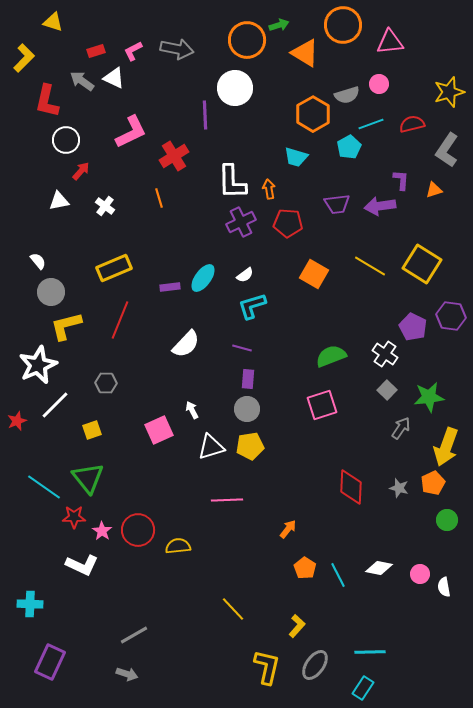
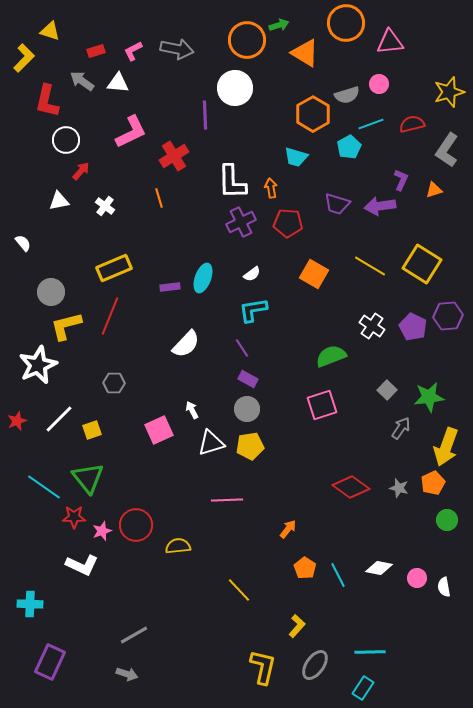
yellow triangle at (53, 22): moved 3 px left, 9 px down
orange circle at (343, 25): moved 3 px right, 2 px up
white triangle at (114, 78): moved 4 px right, 5 px down; rotated 20 degrees counterclockwise
purple L-shape at (401, 180): rotated 20 degrees clockwise
orange arrow at (269, 189): moved 2 px right, 1 px up
purple trapezoid at (337, 204): rotated 24 degrees clockwise
white semicircle at (38, 261): moved 15 px left, 18 px up
white semicircle at (245, 275): moved 7 px right, 1 px up
cyan ellipse at (203, 278): rotated 16 degrees counterclockwise
cyan L-shape at (252, 306): moved 1 px right, 4 px down; rotated 8 degrees clockwise
purple hexagon at (451, 316): moved 3 px left; rotated 12 degrees counterclockwise
red line at (120, 320): moved 10 px left, 4 px up
purple line at (242, 348): rotated 42 degrees clockwise
white cross at (385, 354): moved 13 px left, 28 px up
purple rectangle at (248, 379): rotated 66 degrees counterclockwise
gray hexagon at (106, 383): moved 8 px right
white line at (55, 405): moved 4 px right, 14 px down
white triangle at (211, 447): moved 4 px up
red diamond at (351, 487): rotated 57 degrees counterclockwise
red circle at (138, 530): moved 2 px left, 5 px up
pink star at (102, 531): rotated 18 degrees clockwise
pink circle at (420, 574): moved 3 px left, 4 px down
yellow line at (233, 609): moved 6 px right, 19 px up
yellow L-shape at (267, 667): moved 4 px left
